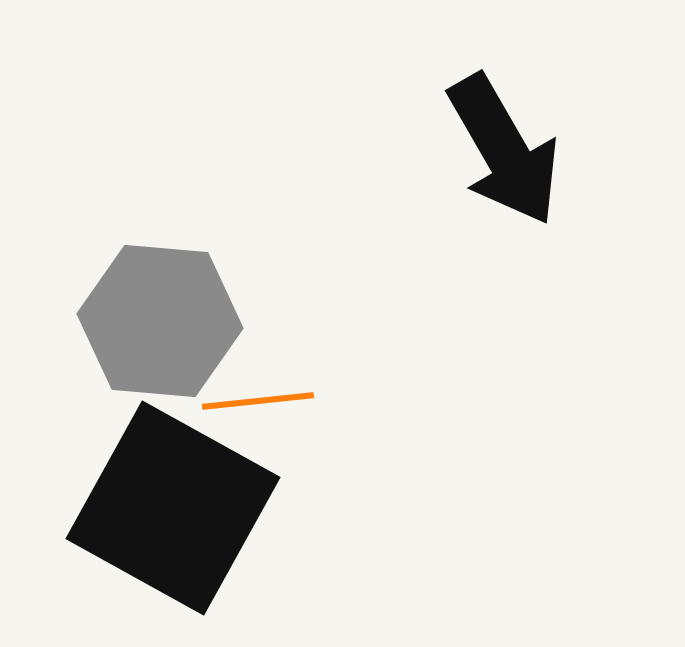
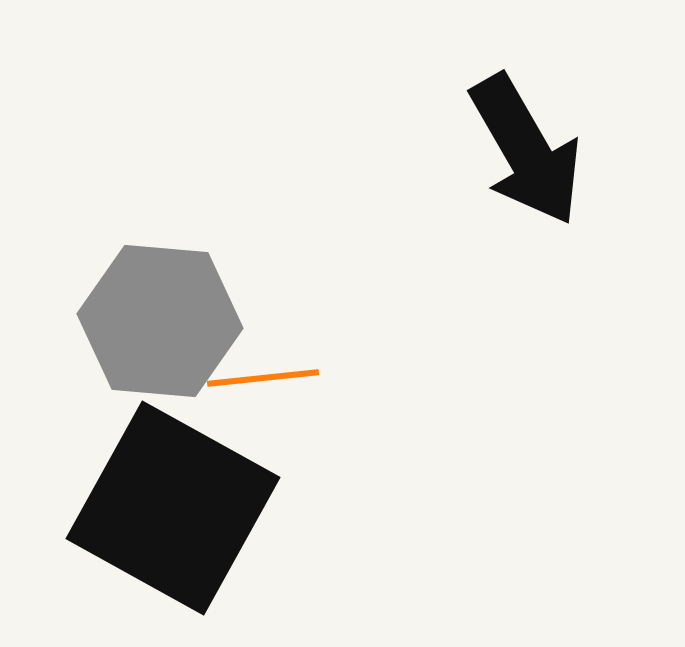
black arrow: moved 22 px right
orange line: moved 5 px right, 23 px up
